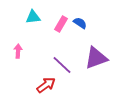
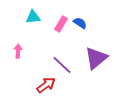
purple triangle: rotated 20 degrees counterclockwise
